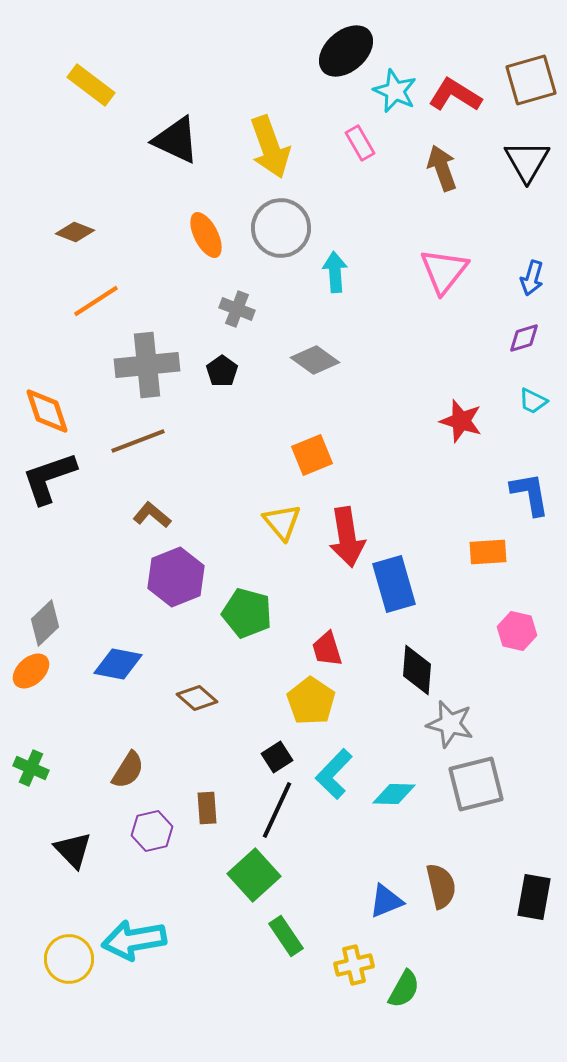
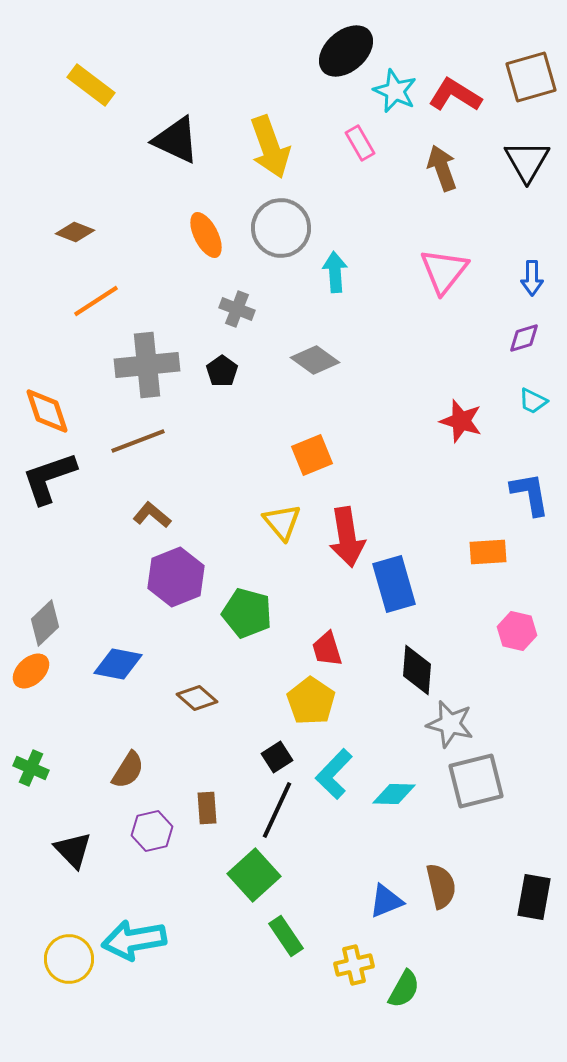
brown square at (531, 80): moved 3 px up
blue arrow at (532, 278): rotated 16 degrees counterclockwise
gray square at (476, 784): moved 3 px up
